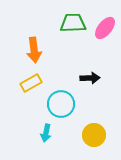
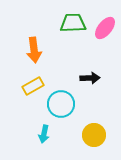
yellow rectangle: moved 2 px right, 3 px down
cyan arrow: moved 2 px left, 1 px down
